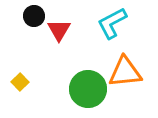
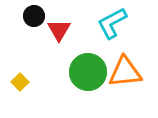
green circle: moved 17 px up
